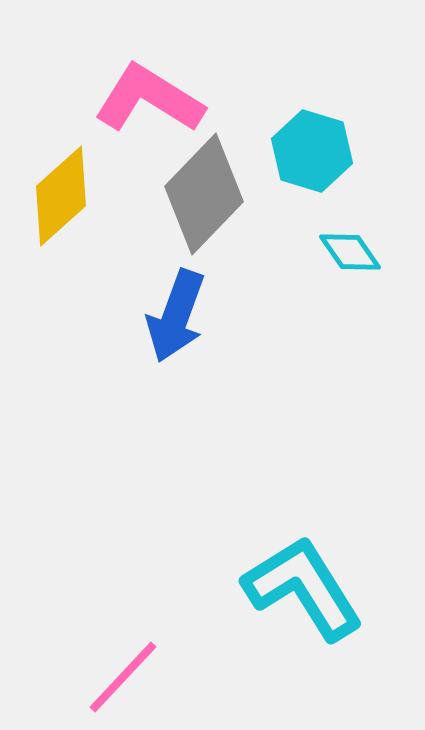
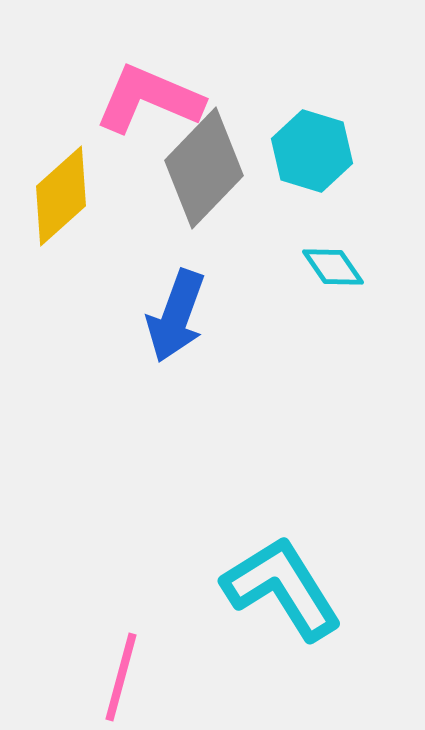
pink L-shape: rotated 9 degrees counterclockwise
gray diamond: moved 26 px up
cyan diamond: moved 17 px left, 15 px down
cyan L-shape: moved 21 px left
pink line: moved 2 px left; rotated 28 degrees counterclockwise
